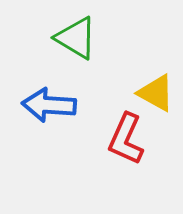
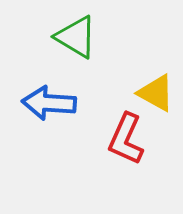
green triangle: moved 1 px up
blue arrow: moved 2 px up
